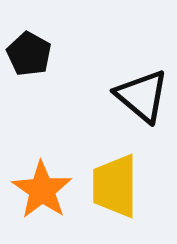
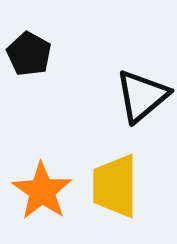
black triangle: rotated 40 degrees clockwise
orange star: moved 1 px down
